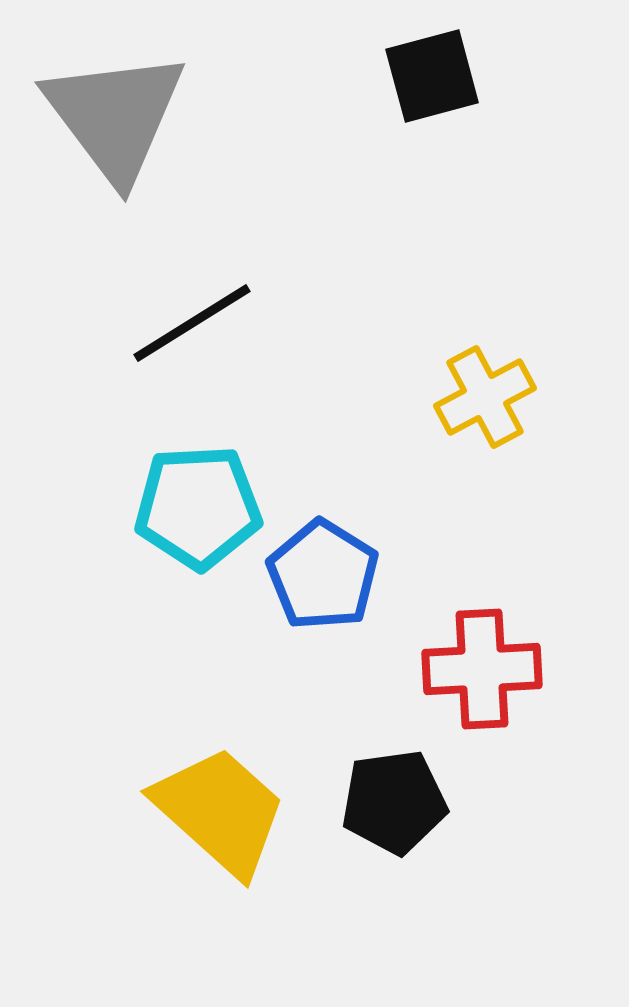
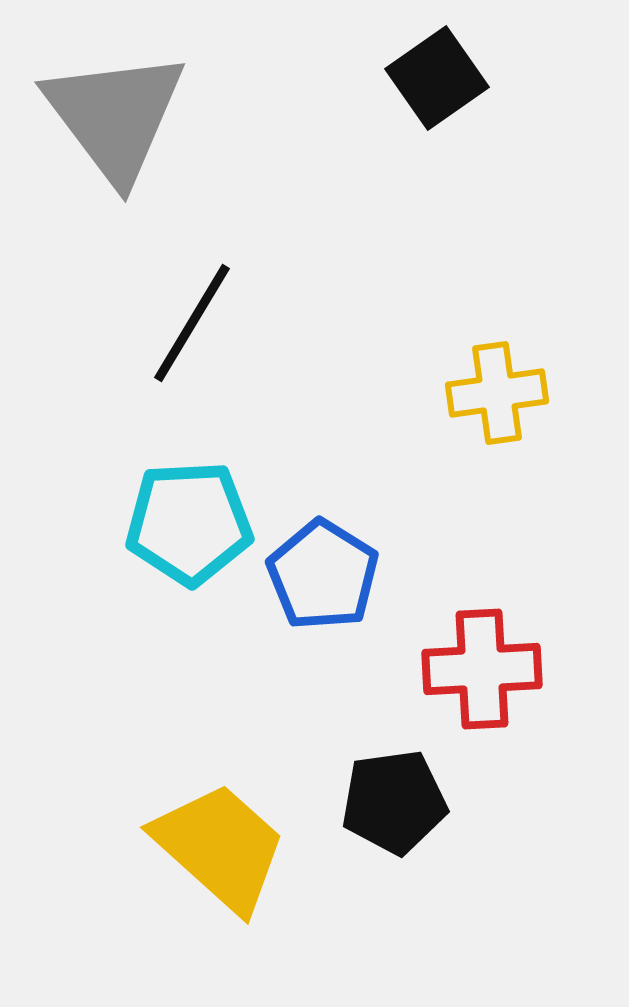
black square: moved 5 px right, 2 px down; rotated 20 degrees counterclockwise
black line: rotated 27 degrees counterclockwise
yellow cross: moved 12 px right, 4 px up; rotated 20 degrees clockwise
cyan pentagon: moved 9 px left, 16 px down
yellow trapezoid: moved 36 px down
